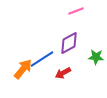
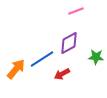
orange arrow: moved 7 px left
red arrow: moved 1 px left, 1 px down
